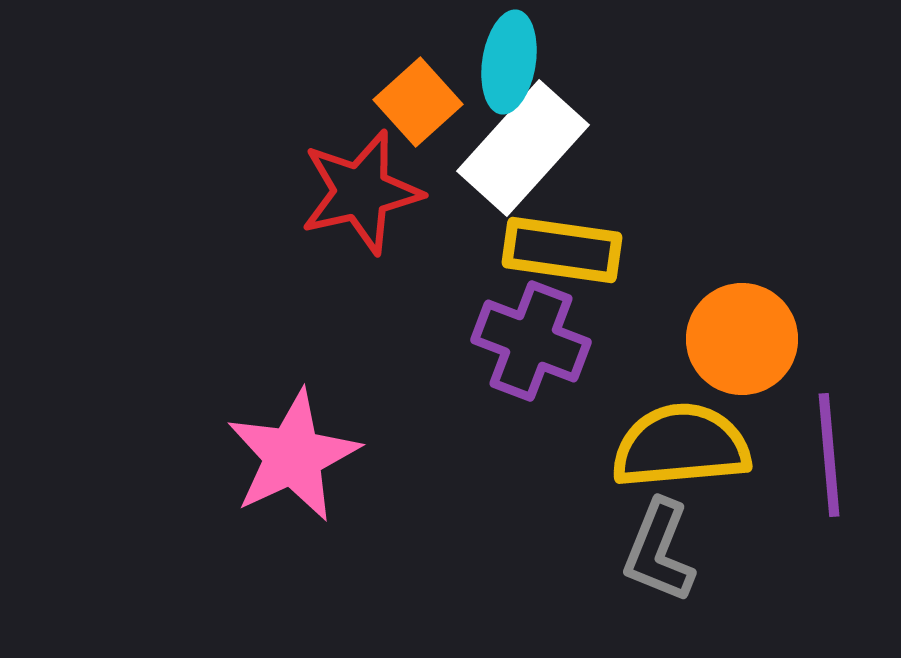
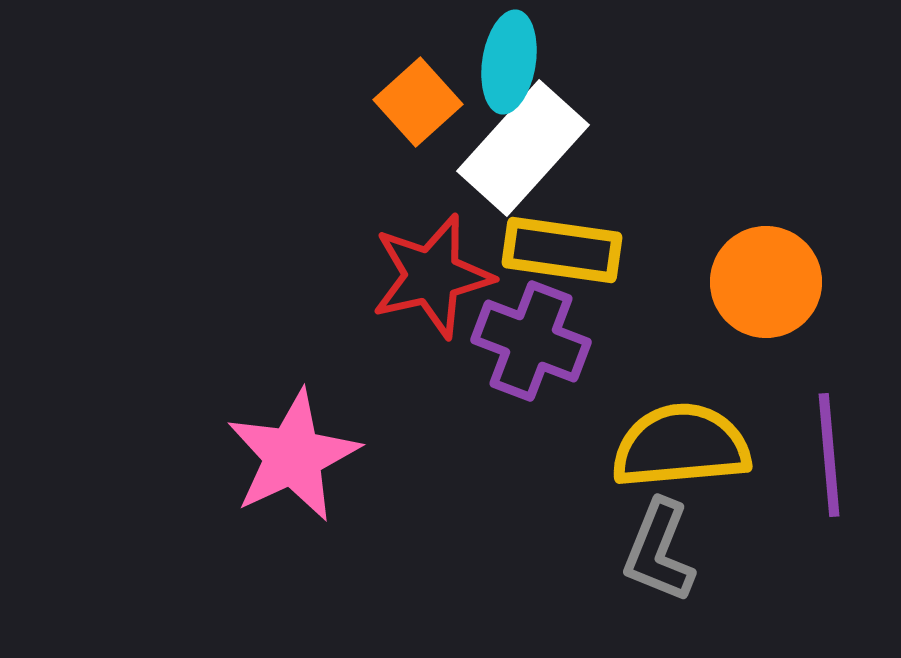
red star: moved 71 px right, 84 px down
orange circle: moved 24 px right, 57 px up
